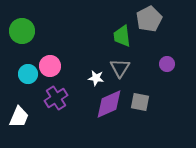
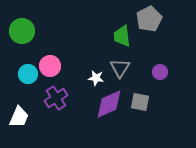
purple circle: moved 7 px left, 8 px down
